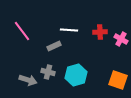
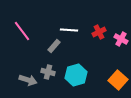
red cross: moved 1 px left; rotated 24 degrees counterclockwise
gray rectangle: rotated 24 degrees counterclockwise
orange square: rotated 24 degrees clockwise
